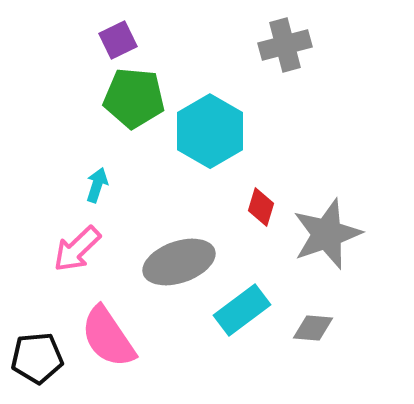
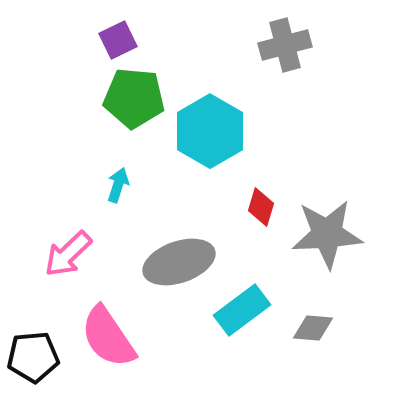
cyan arrow: moved 21 px right
gray star: rotated 16 degrees clockwise
pink arrow: moved 9 px left, 5 px down
black pentagon: moved 4 px left, 1 px up
